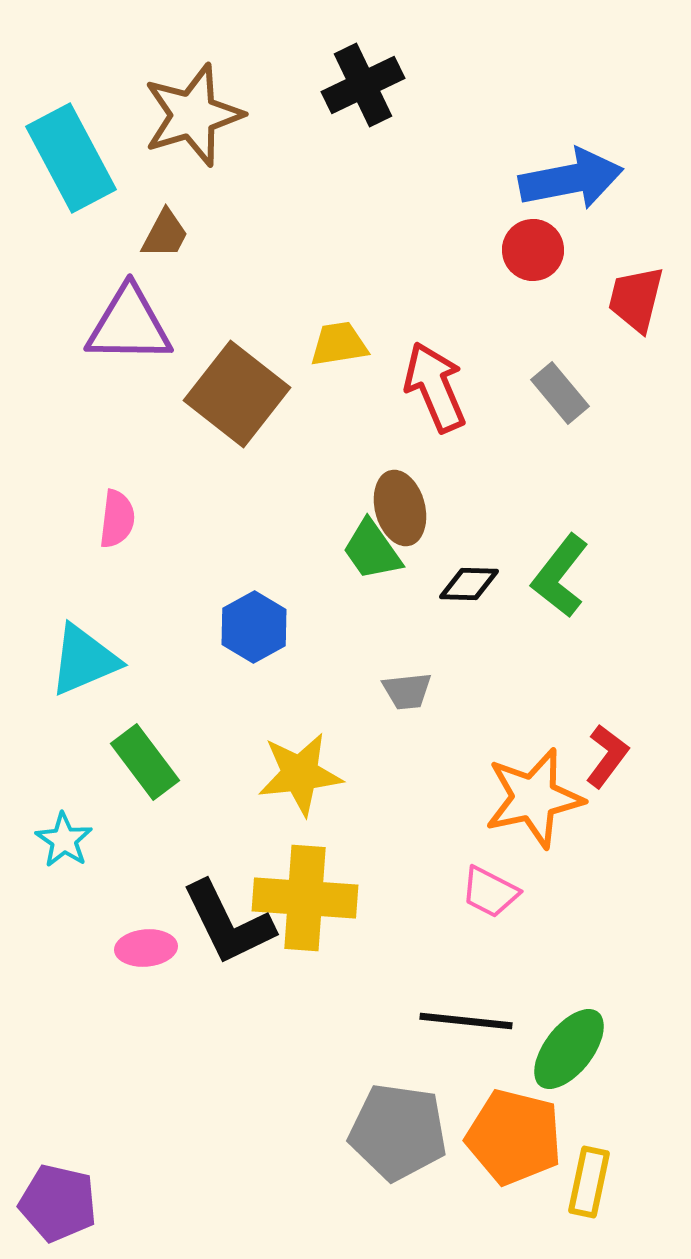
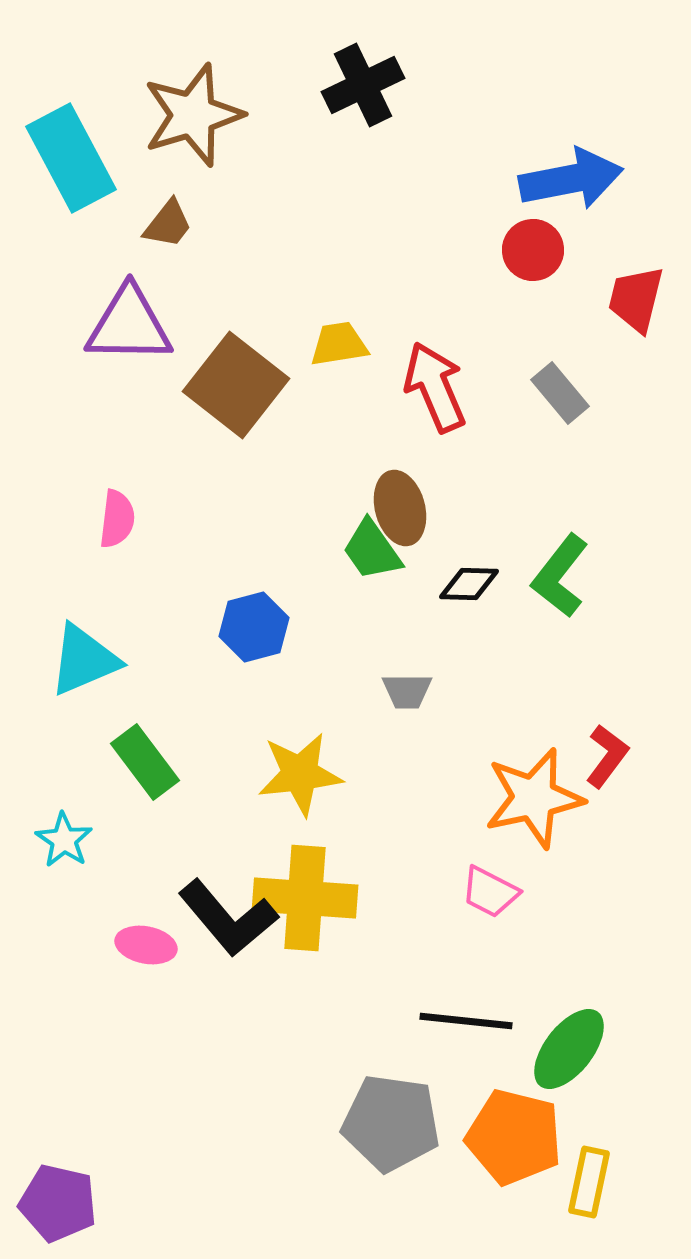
brown trapezoid: moved 3 px right, 10 px up; rotated 10 degrees clockwise
brown square: moved 1 px left, 9 px up
blue hexagon: rotated 14 degrees clockwise
gray trapezoid: rotated 6 degrees clockwise
black L-shape: moved 5 px up; rotated 14 degrees counterclockwise
pink ellipse: moved 3 px up; rotated 16 degrees clockwise
gray pentagon: moved 7 px left, 9 px up
